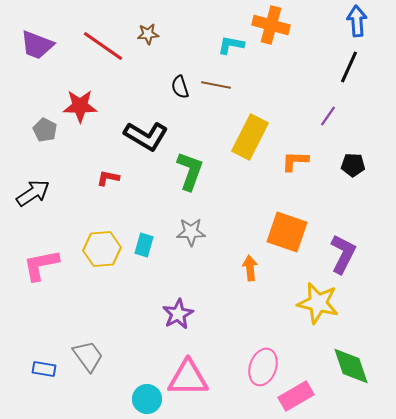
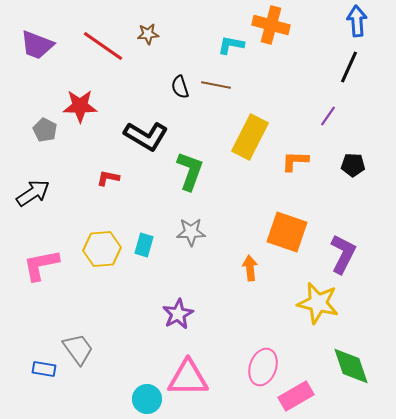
gray trapezoid: moved 10 px left, 7 px up
